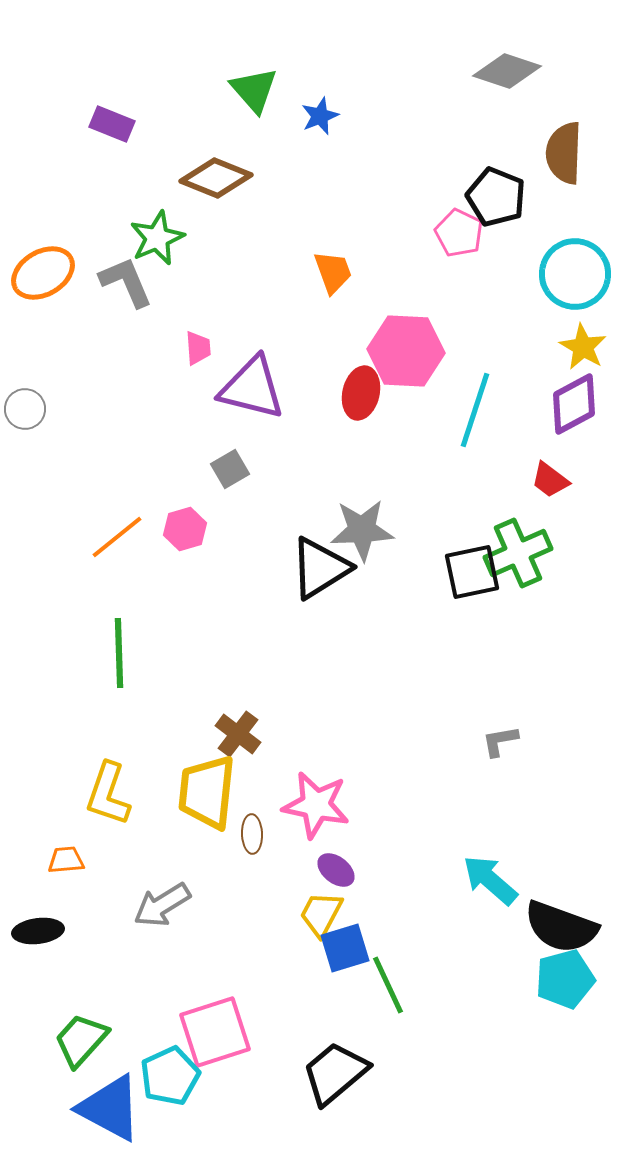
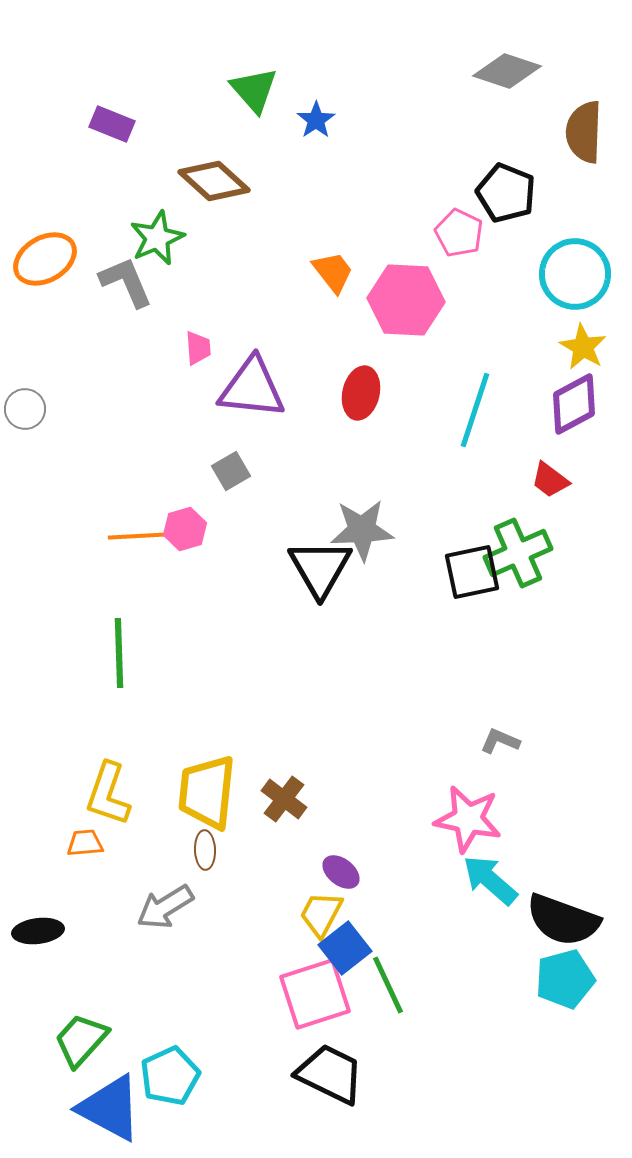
blue star at (320, 116): moved 4 px left, 4 px down; rotated 12 degrees counterclockwise
brown semicircle at (564, 153): moved 20 px right, 21 px up
brown diamond at (216, 178): moved 2 px left, 3 px down; rotated 20 degrees clockwise
black pentagon at (496, 197): moved 10 px right, 4 px up
orange trapezoid at (333, 272): rotated 18 degrees counterclockwise
orange ellipse at (43, 273): moved 2 px right, 14 px up
pink hexagon at (406, 351): moved 51 px up
purple triangle at (252, 388): rotated 8 degrees counterclockwise
gray square at (230, 469): moved 1 px right, 2 px down
orange line at (117, 537): moved 21 px right, 1 px up; rotated 36 degrees clockwise
black triangle at (320, 568): rotated 28 degrees counterclockwise
brown cross at (238, 734): moved 46 px right, 65 px down
gray L-shape at (500, 741): rotated 33 degrees clockwise
pink star at (316, 805): moved 152 px right, 14 px down
brown ellipse at (252, 834): moved 47 px left, 16 px down
orange trapezoid at (66, 860): moved 19 px right, 17 px up
purple ellipse at (336, 870): moved 5 px right, 2 px down
gray arrow at (162, 905): moved 3 px right, 2 px down
black semicircle at (561, 927): moved 2 px right, 7 px up
blue square at (345, 948): rotated 21 degrees counterclockwise
pink square at (215, 1032): moved 100 px right, 38 px up
black trapezoid at (335, 1073): moved 5 px left, 1 px down; rotated 66 degrees clockwise
